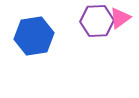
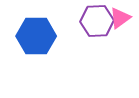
blue hexagon: moved 2 px right; rotated 9 degrees clockwise
